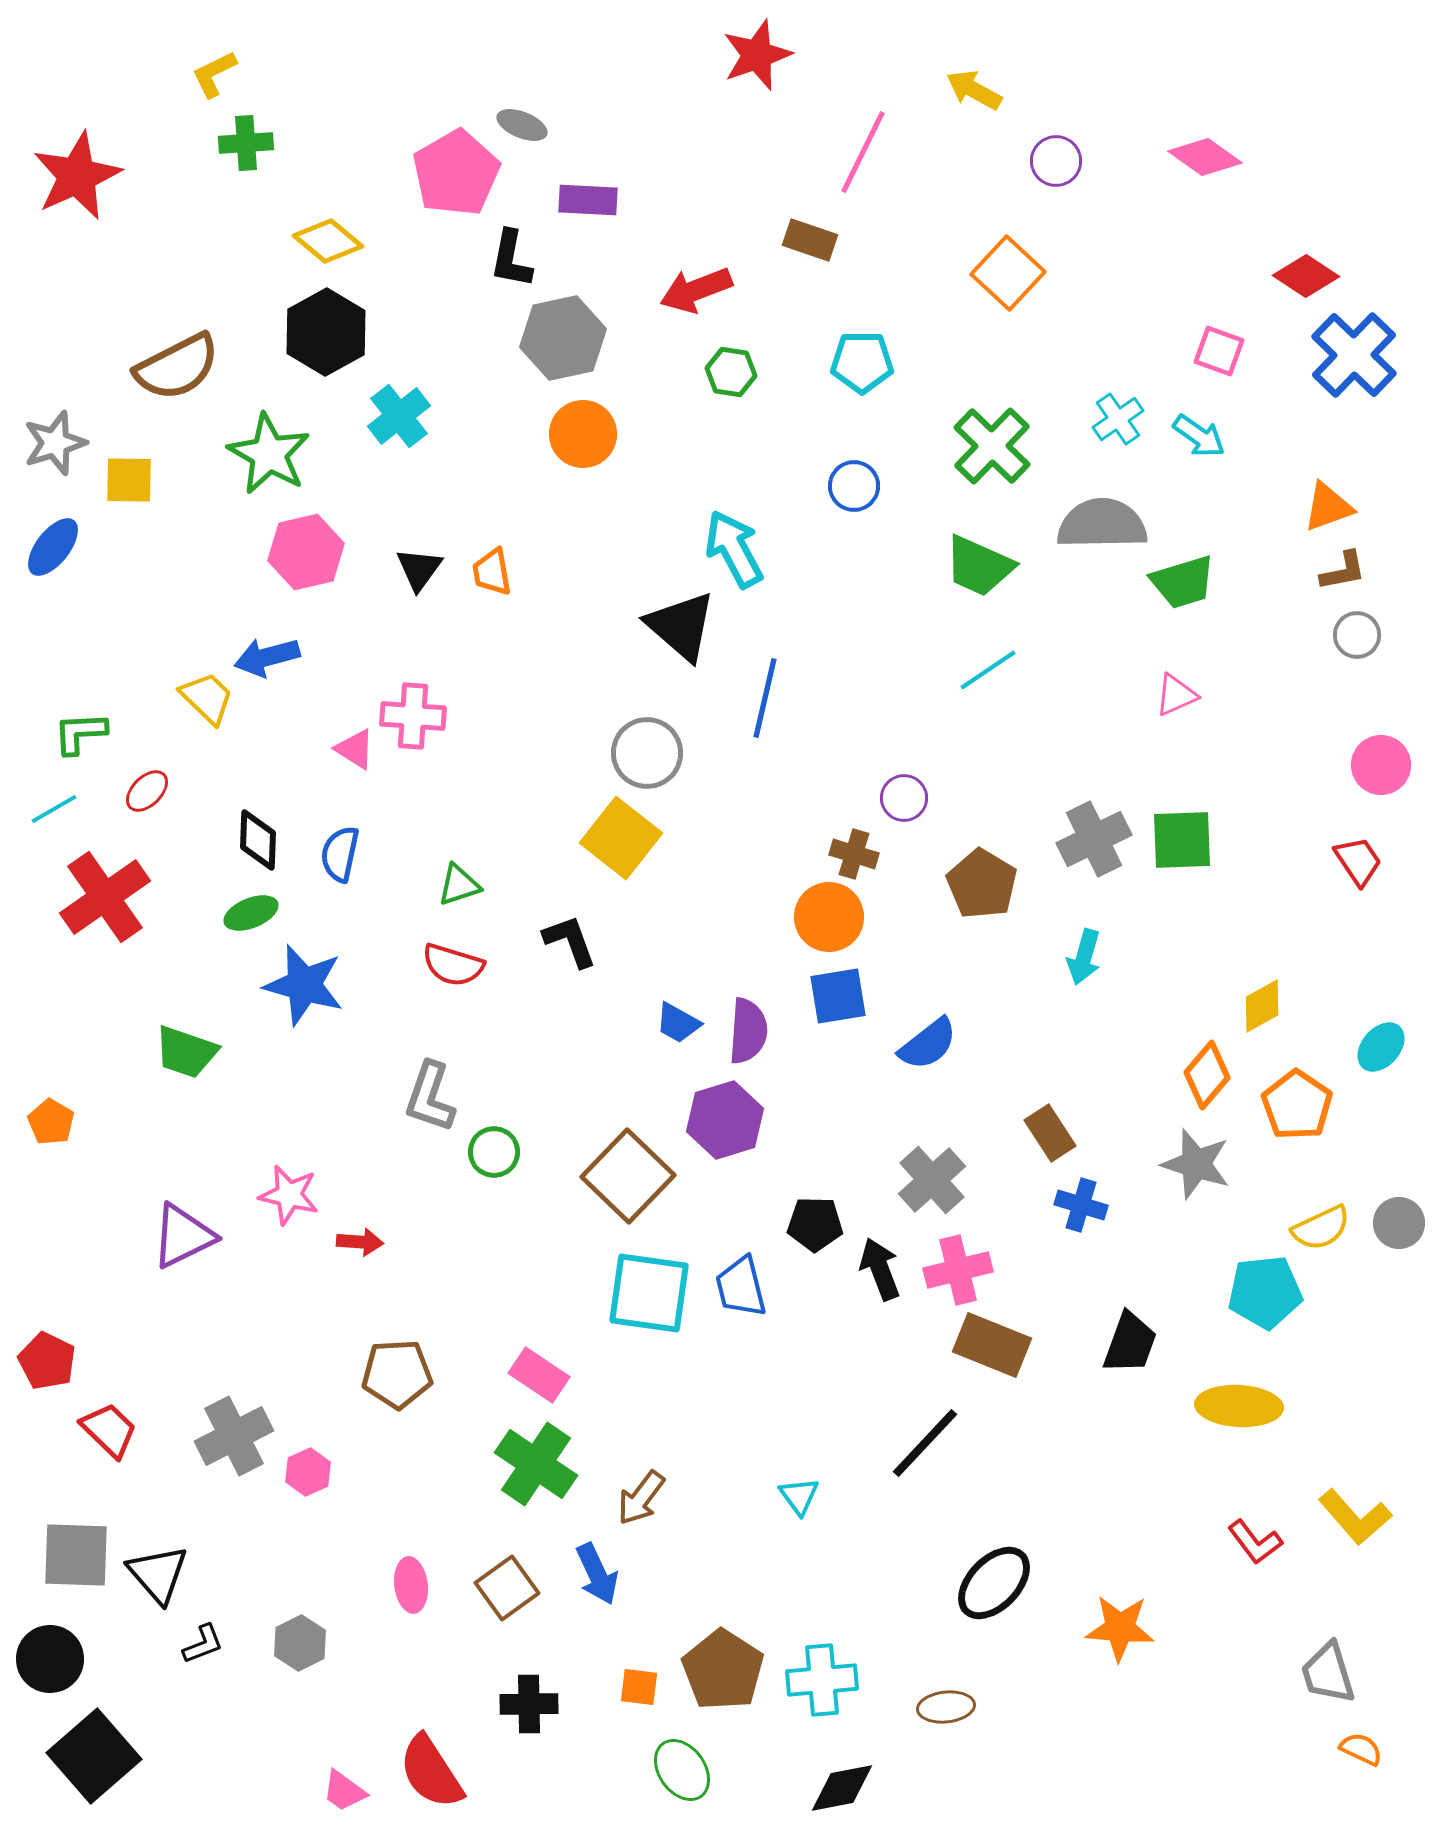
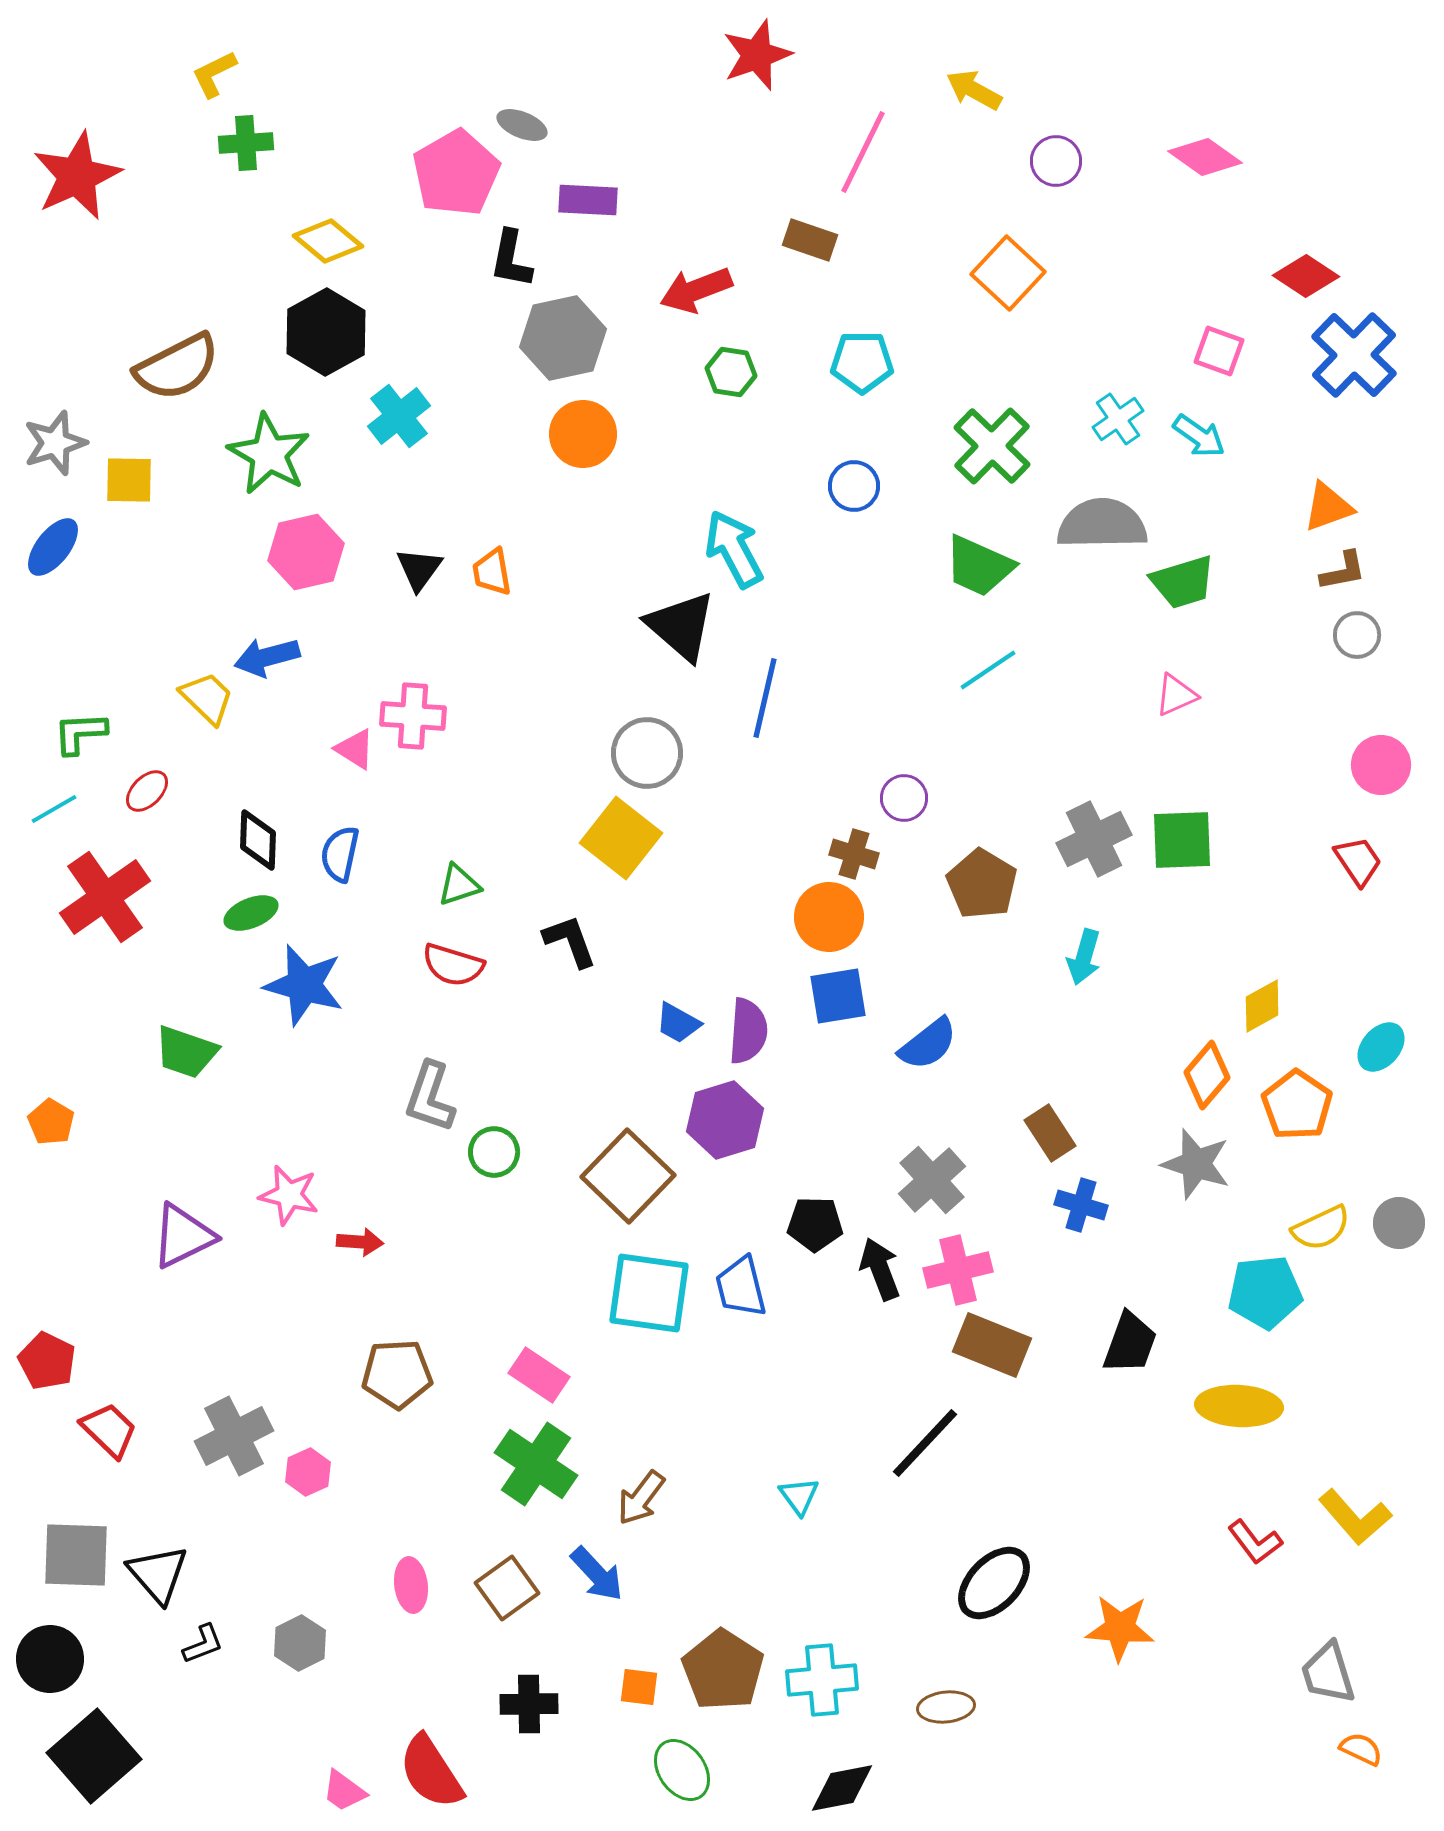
blue arrow at (597, 1574): rotated 18 degrees counterclockwise
